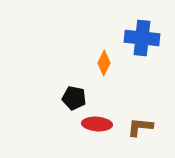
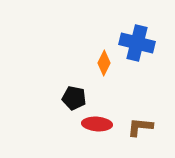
blue cross: moved 5 px left, 5 px down; rotated 8 degrees clockwise
